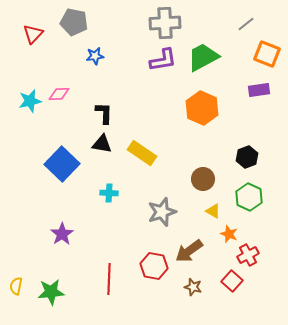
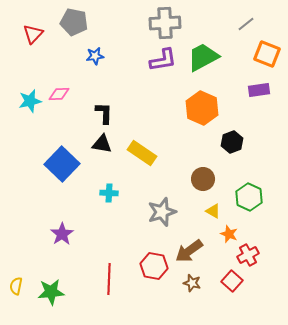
black hexagon: moved 15 px left, 15 px up
brown star: moved 1 px left, 4 px up
